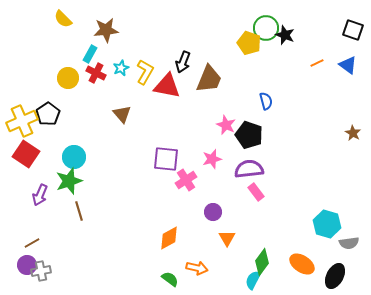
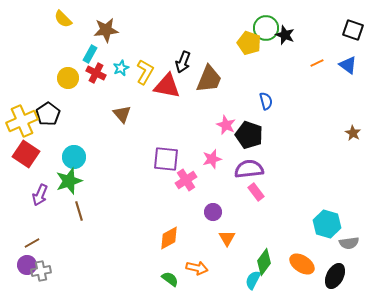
green diamond at (262, 262): moved 2 px right
